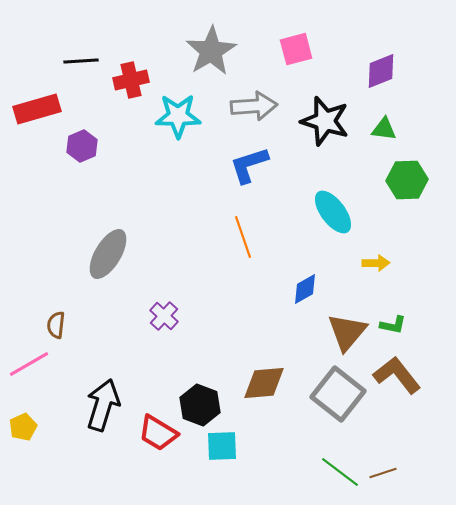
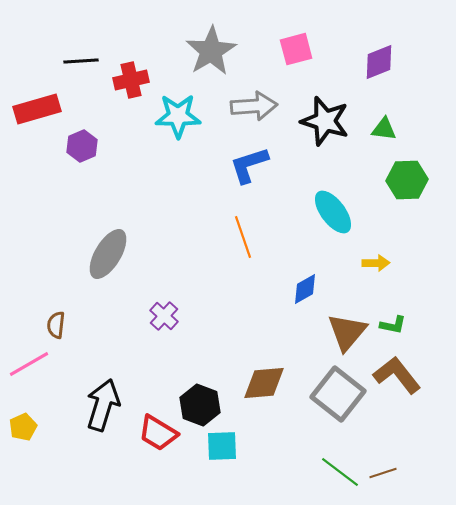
purple diamond: moved 2 px left, 9 px up
